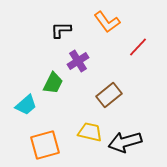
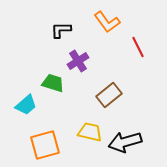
red line: rotated 70 degrees counterclockwise
green trapezoid: rotated 100 degrees counterclockwise
